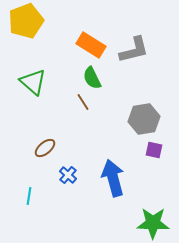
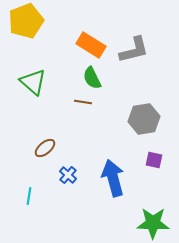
brown line: rotated 48 degrees counterclockwise
purple square: moved 10 px down
